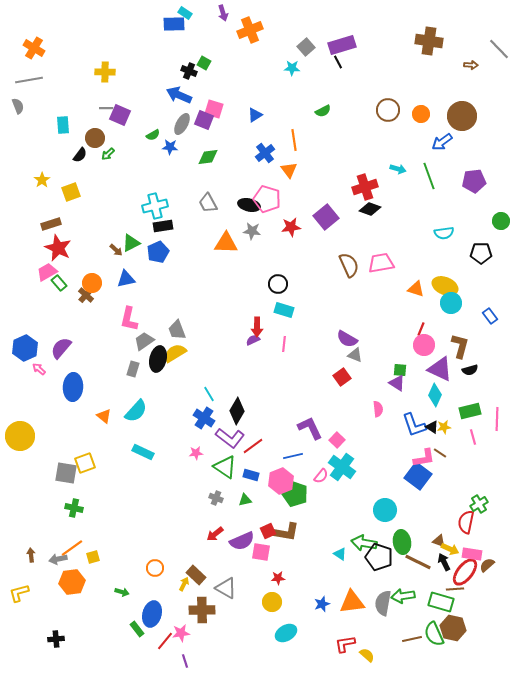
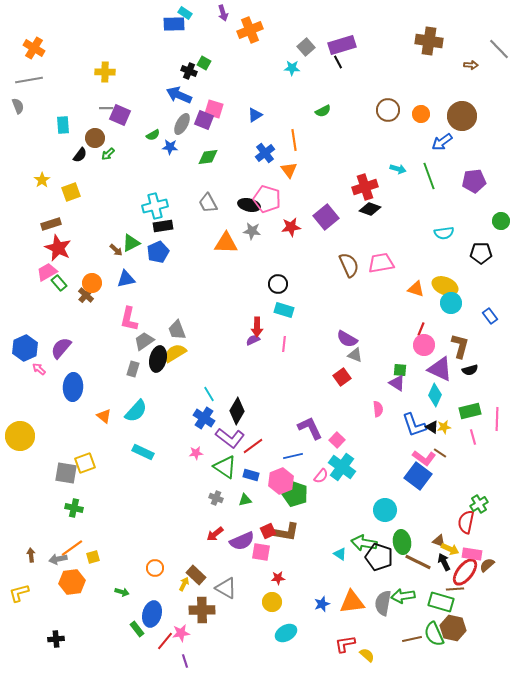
pink L-shape at (424, 458): rotated 45 degrees clockwise
